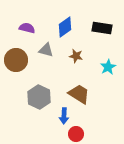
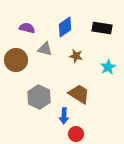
gray triangle: moved 1 px left, 1 px up
